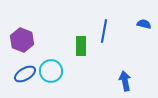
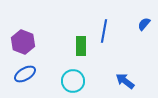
blue semicircle: rotated 64 degrees counterclockwise
purple hexagon: moved 1 px right, 2 px down
cyan circle: moved 22 px right, 10 px down
blue arrow: rotated 42 degrees counterclockwise
